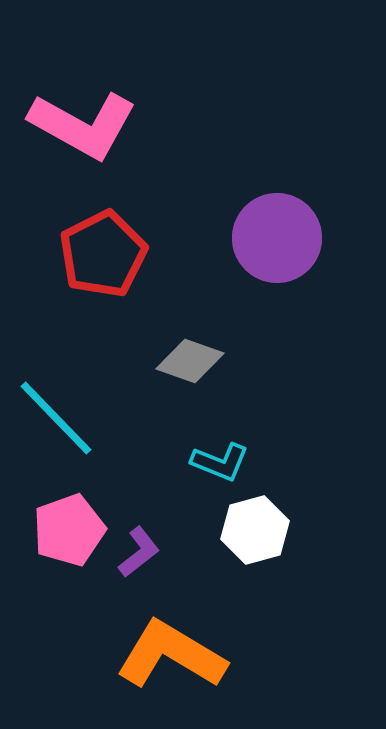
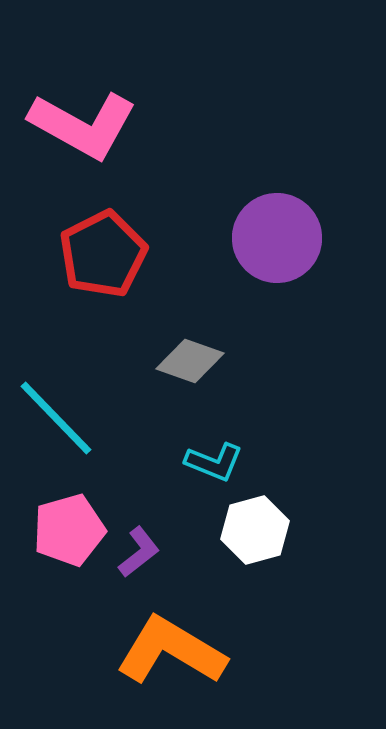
cyan L-shape: moved 6 px left
pink pentagon: rotated 4 degrees clockwise
orange L-shape: moved 4 px up
